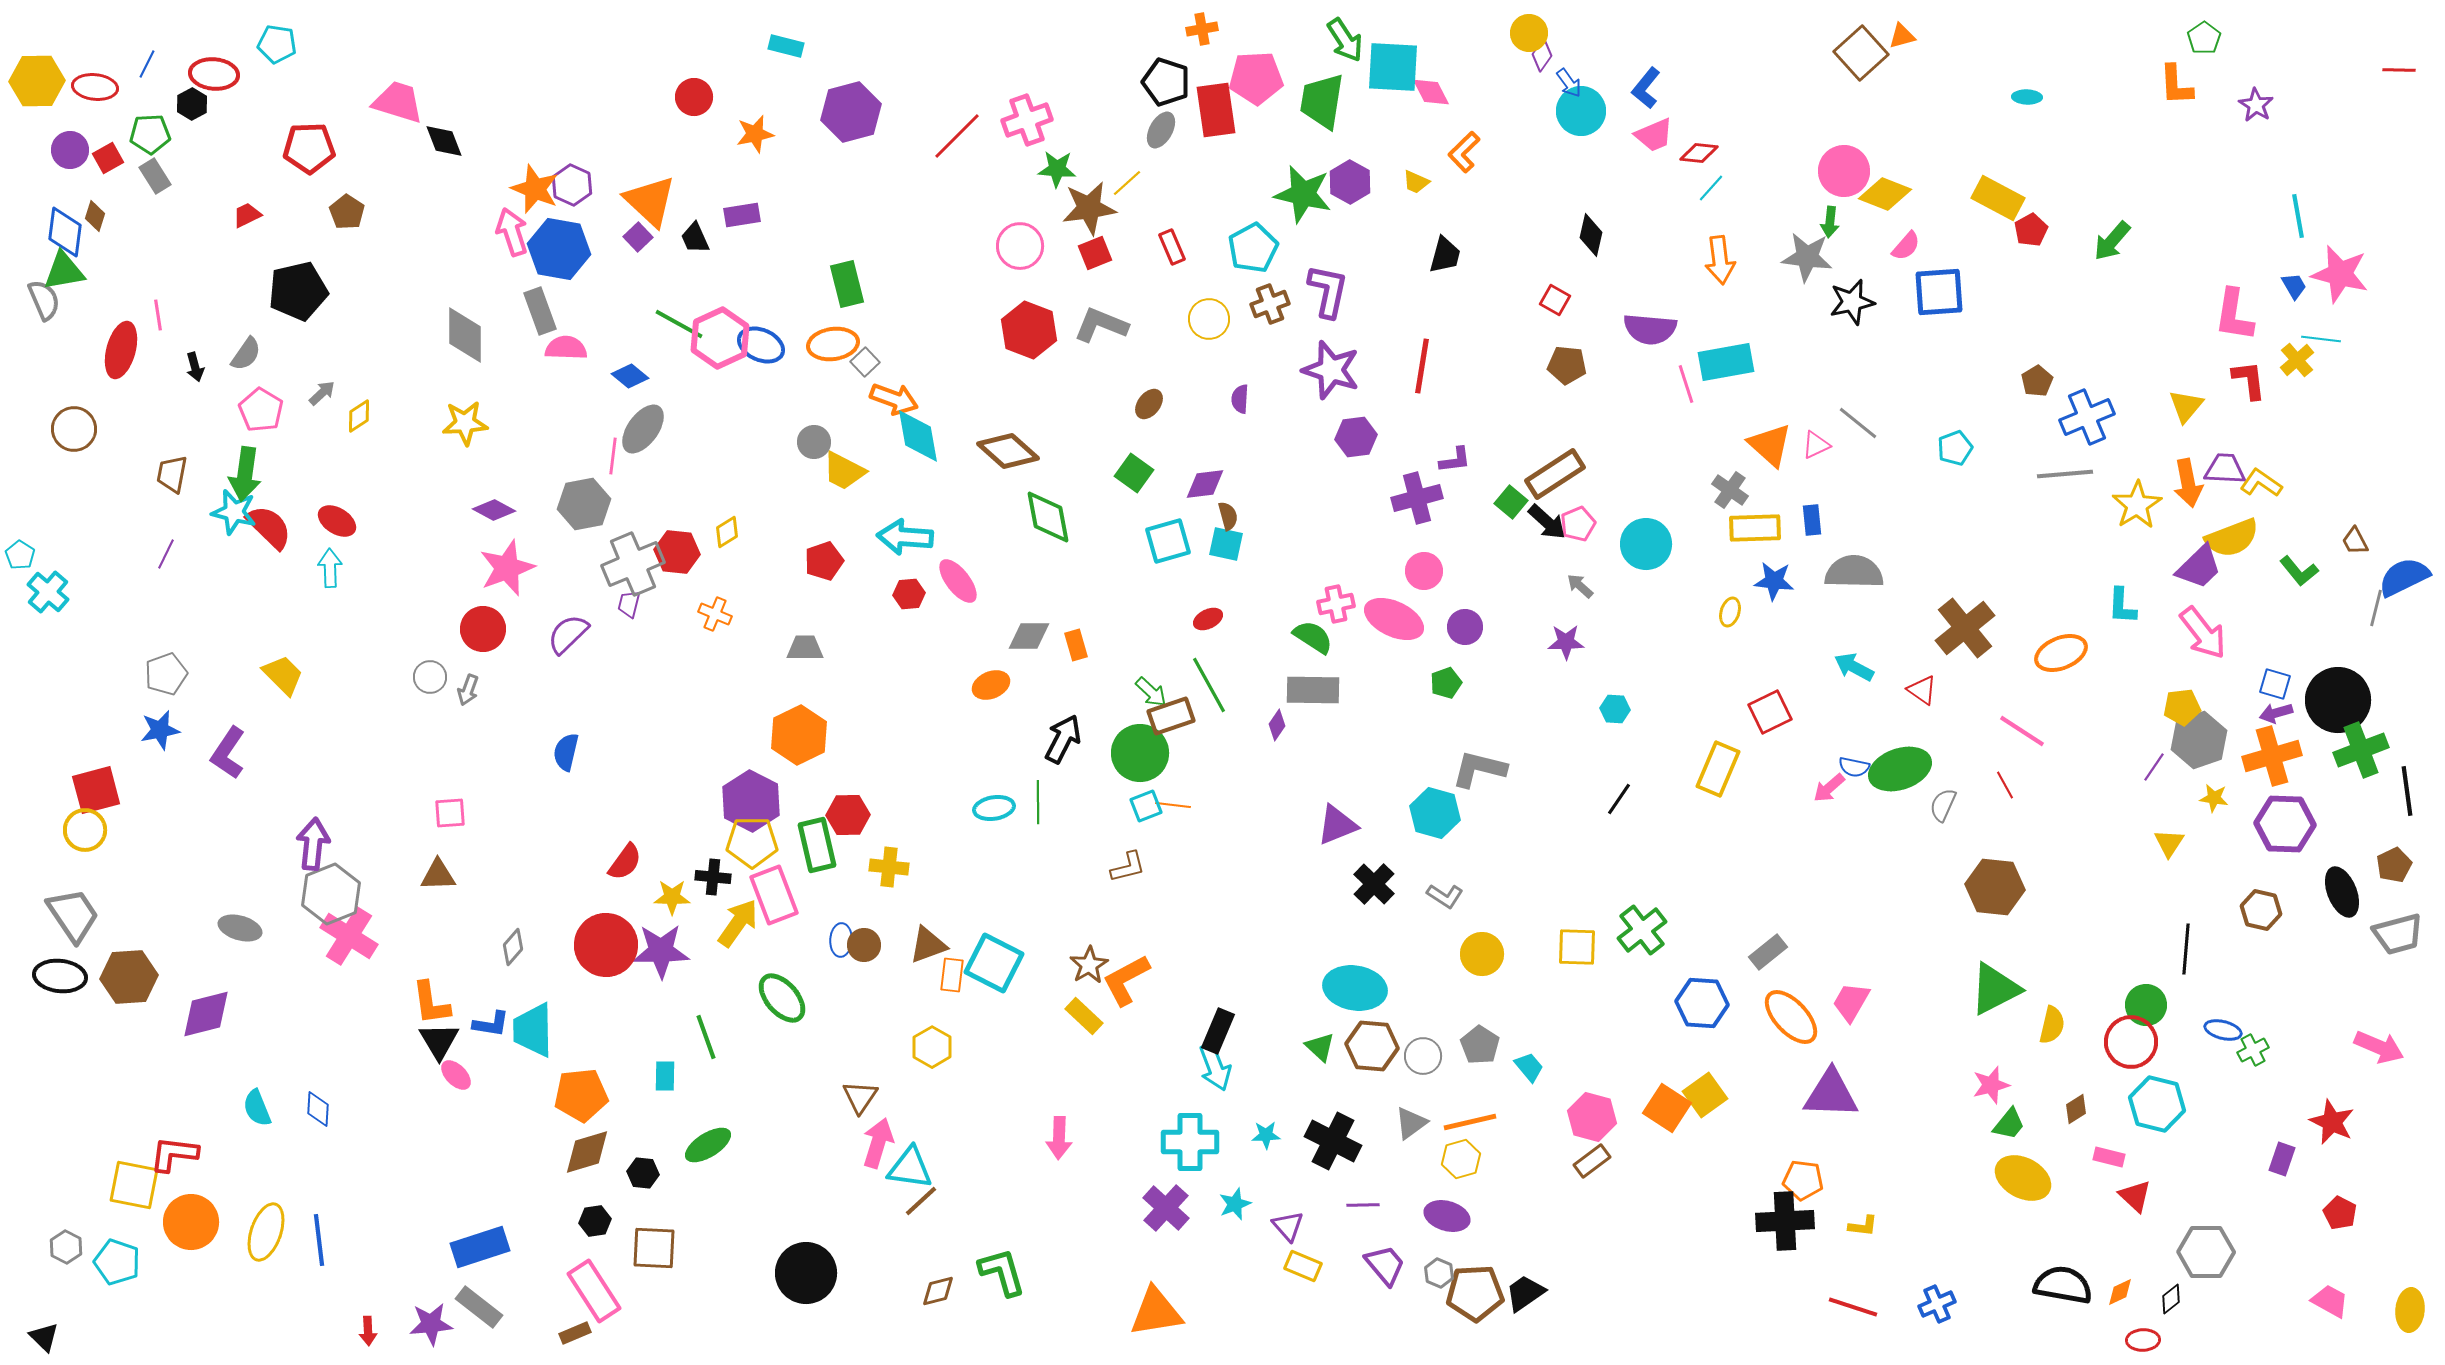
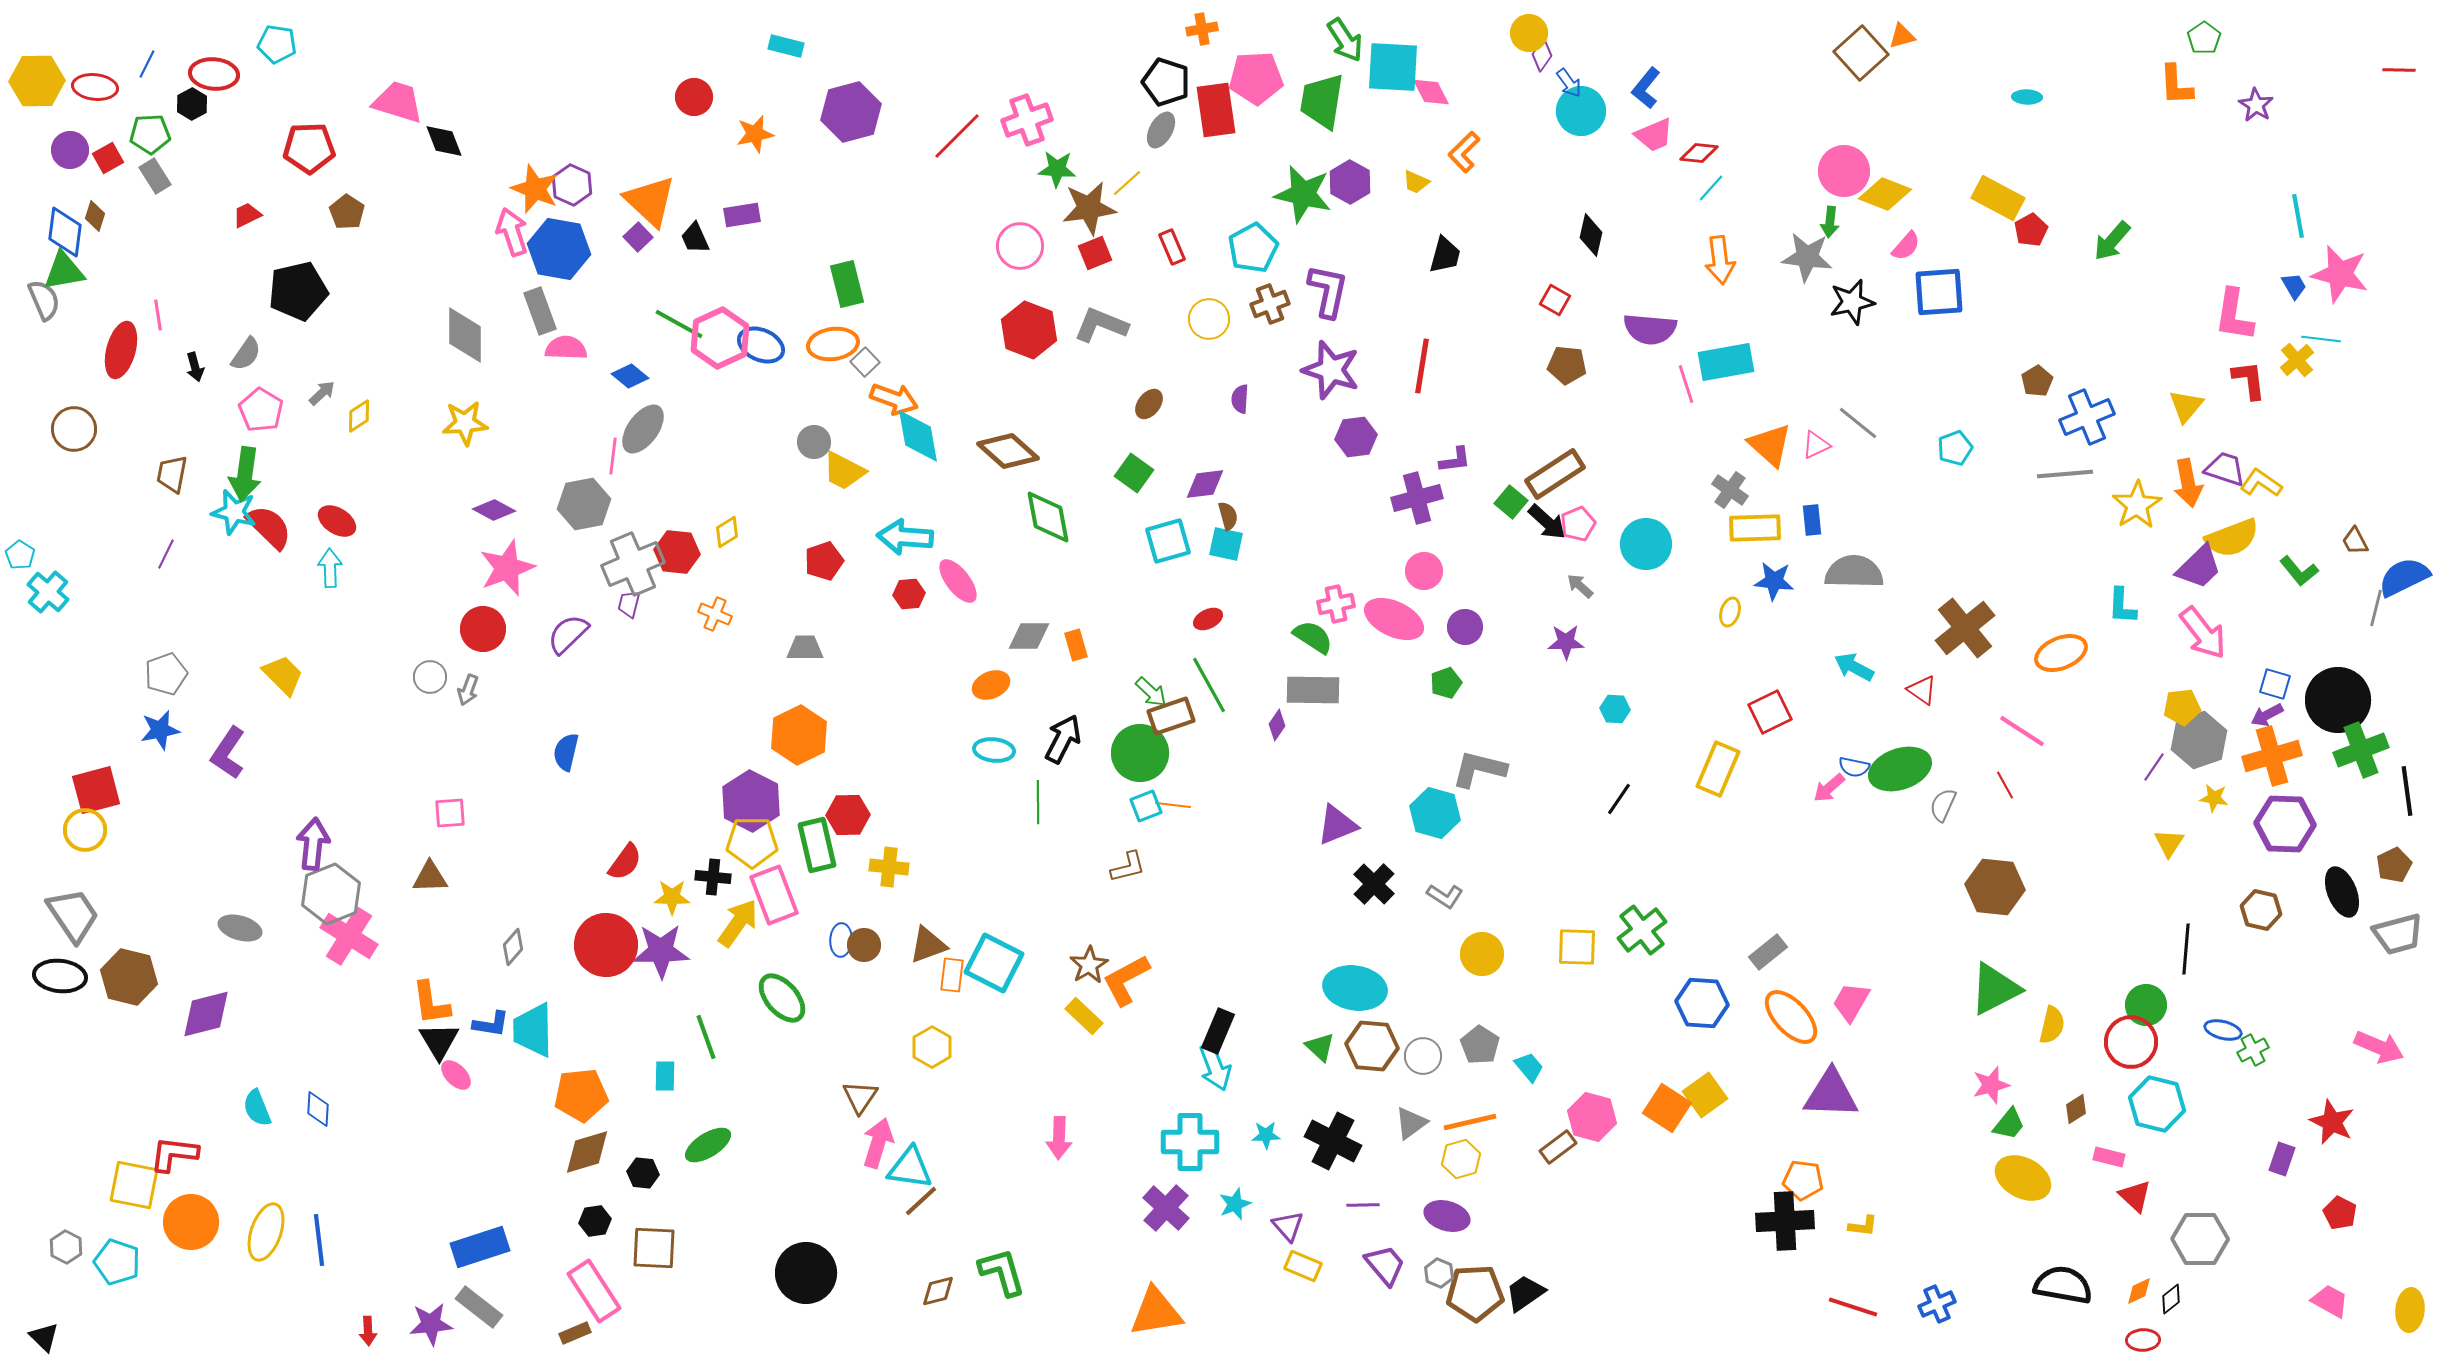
purple trapezoid at (2225, 469): rotated 15 degrees clockwise
purple arrow at (2276, 713): moved 9 px left, 2 px down; rotated 12 degrees counterclockwise
cyan ellipse at (994, 808): moved 58 px up; rotated 15 degrees clockwise
brown triangle at (438, 875): moved 8 px left, 2 px down
brown hexagon at (129, 977): rotated 18 degrees clockwise
brown rectangle at (1592, 1161): moved 34 px left, 14 px up
gray hexagon at (2206, 1252): moved 6 px left, 13 px up
orange diamond at (2120, 1292): moved 19 px right, 1 px up
